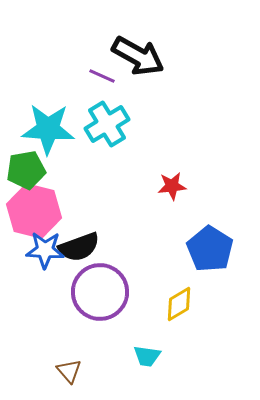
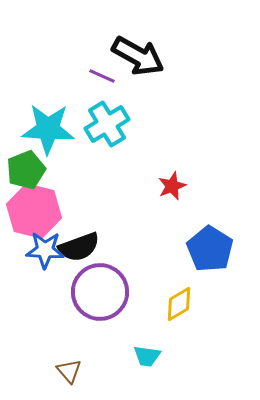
green pentagon: rotated 12 degrees counterclockwise
red star: rotated 16 degrees counterclockwise
